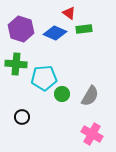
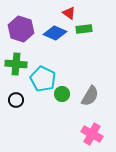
cyan pentagon: moved 1 px left, 1 px down; rotated 30 degrees clockwise
black circle: moved 6 px left, 17 px up
